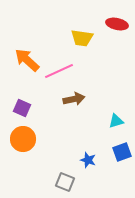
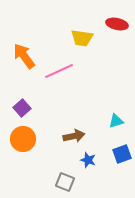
orange arrow: moved 3 px left, 4 px up; rotated 12 degrees clockwise
brown arrow: moved 37 px down
purple square: rotated 24 degrees clockwise
blue square: moved 2 px down
